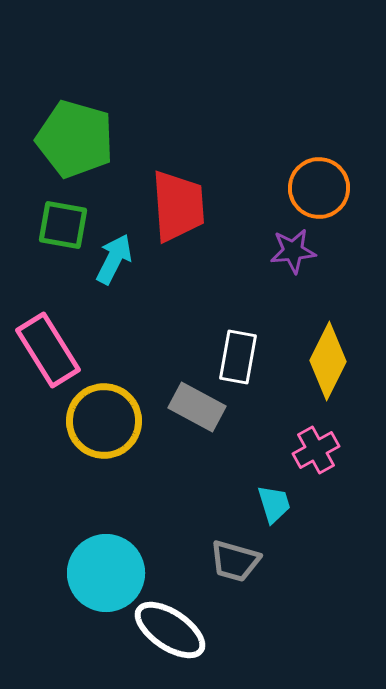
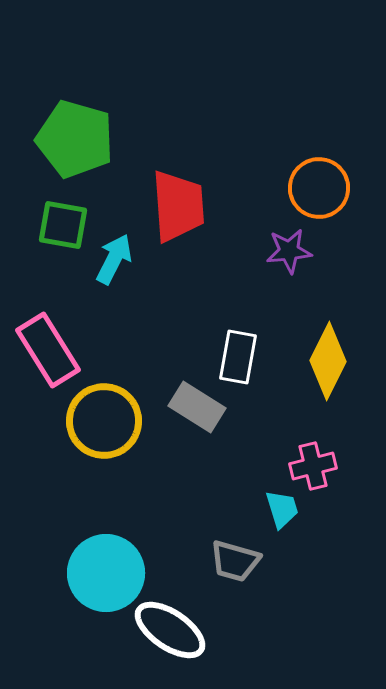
purple star: moved 4 px left
gray rectangle: rotated 4 degrees clockwise
pink cross: moved 3 px left, 16 px down; rotated 15 degrees clockwise
cyan trapezoid: moved 8 px right, 5 px down
